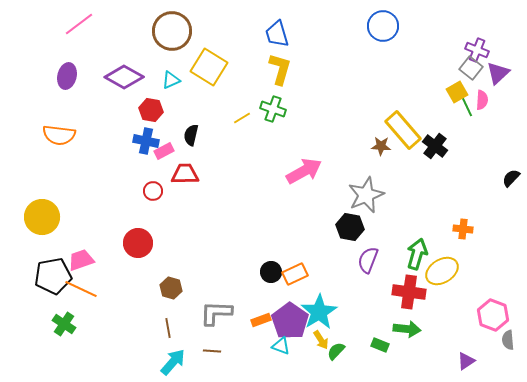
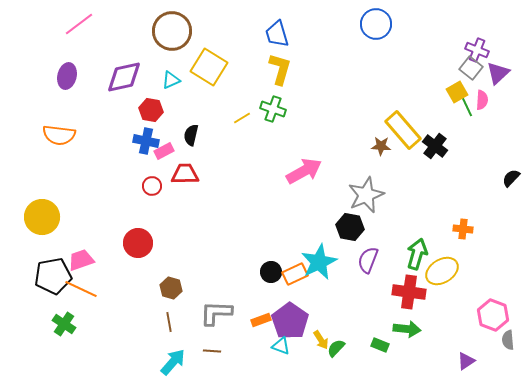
blue circle at (383, 26): moved 7 px left, 2 px up
purple diamond at (124, 77): rotated 42 degrees counterclockwise
red circle at (153, 191): moved 1 px left, 5 px up
cyan star at (319, 312): moved 50 px up; rotated 6 degrees clockwise
brown line at (168, 328): moved 1 px right, 6 px up
green semicircle at (336, 351): moved 3 px up
